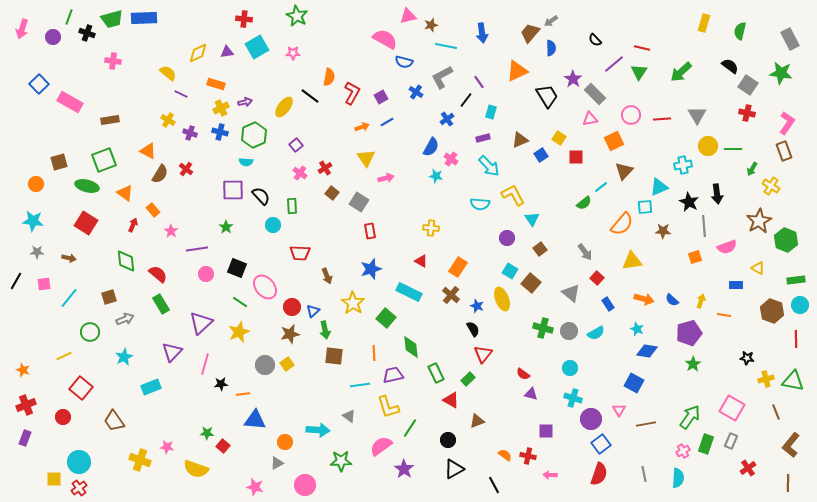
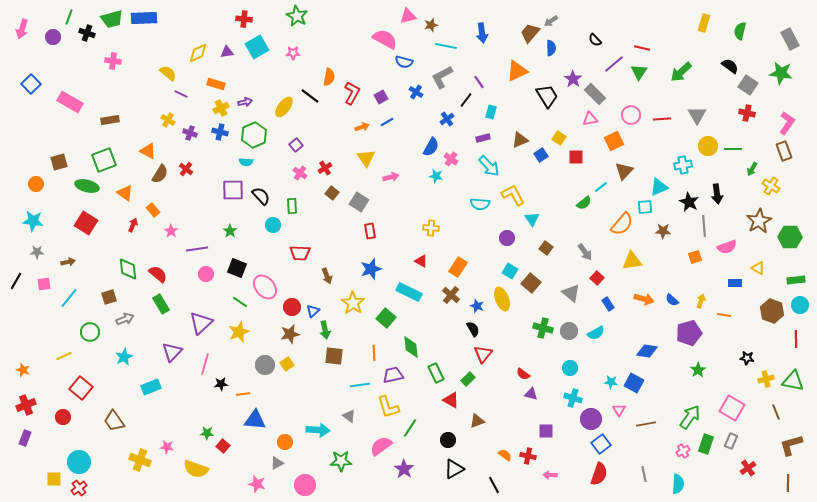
blue square at (39, 84): moved 8 px left
pink arrow at (386, 178): moved 5 px right, 1 px up
green star at (226, 227): moved 4 px right, 4 px down
green hexagon at (786, 240): moved 4 px right, 3 px up; rotated 20 degrees counterclockwise
brown square at (540, 249): moved 6 px right, 1 px up; rotated 16 degrees counterclockwise
brown arrow at (69, 258): moved 1 px left, 4 px down; rotated 24 degrees counterclockwise
green diamond at (126, 261): moved 2 px right, 8 px down
blue rectangle at (736, 285): moved 1 px left, 2 px up
cyan star at (637, 329): moved 26 px left, 53 px down; rotated 16 degrees counterclockwise
green star at (693, 364): moved 5 px right, 6 px down
brown L-shape at (791, 445): rotated 35 degrees clockwise
cyan semicircle at (678, 478): moved 6 px down
pink star at (255, 487): moved 2 px right, 3 px up
